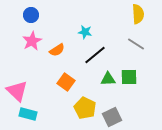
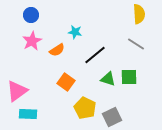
yellow semicircle: moved 1 px right
cyan star: moved 10 px left
green triangle: rotated 21 degrees clockwise
pink triangle: rotated 40 degrees clockwise
cyan rectangle: rotated 12 degrees counterclockwise
